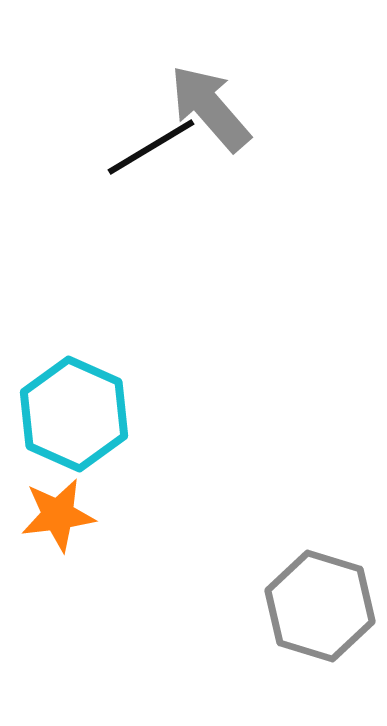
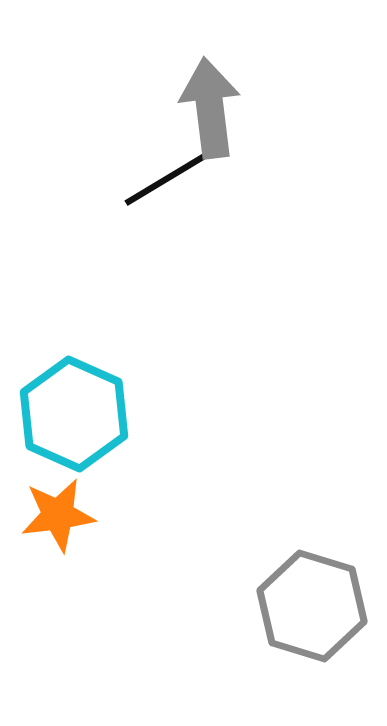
gray arrow: rotated 34 degrees clockwise
black line: moved 17 px right, 31 px down
gray hexagon: moved 8 px left
